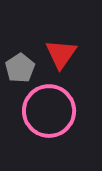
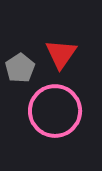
pink circle: moved 6 px right
